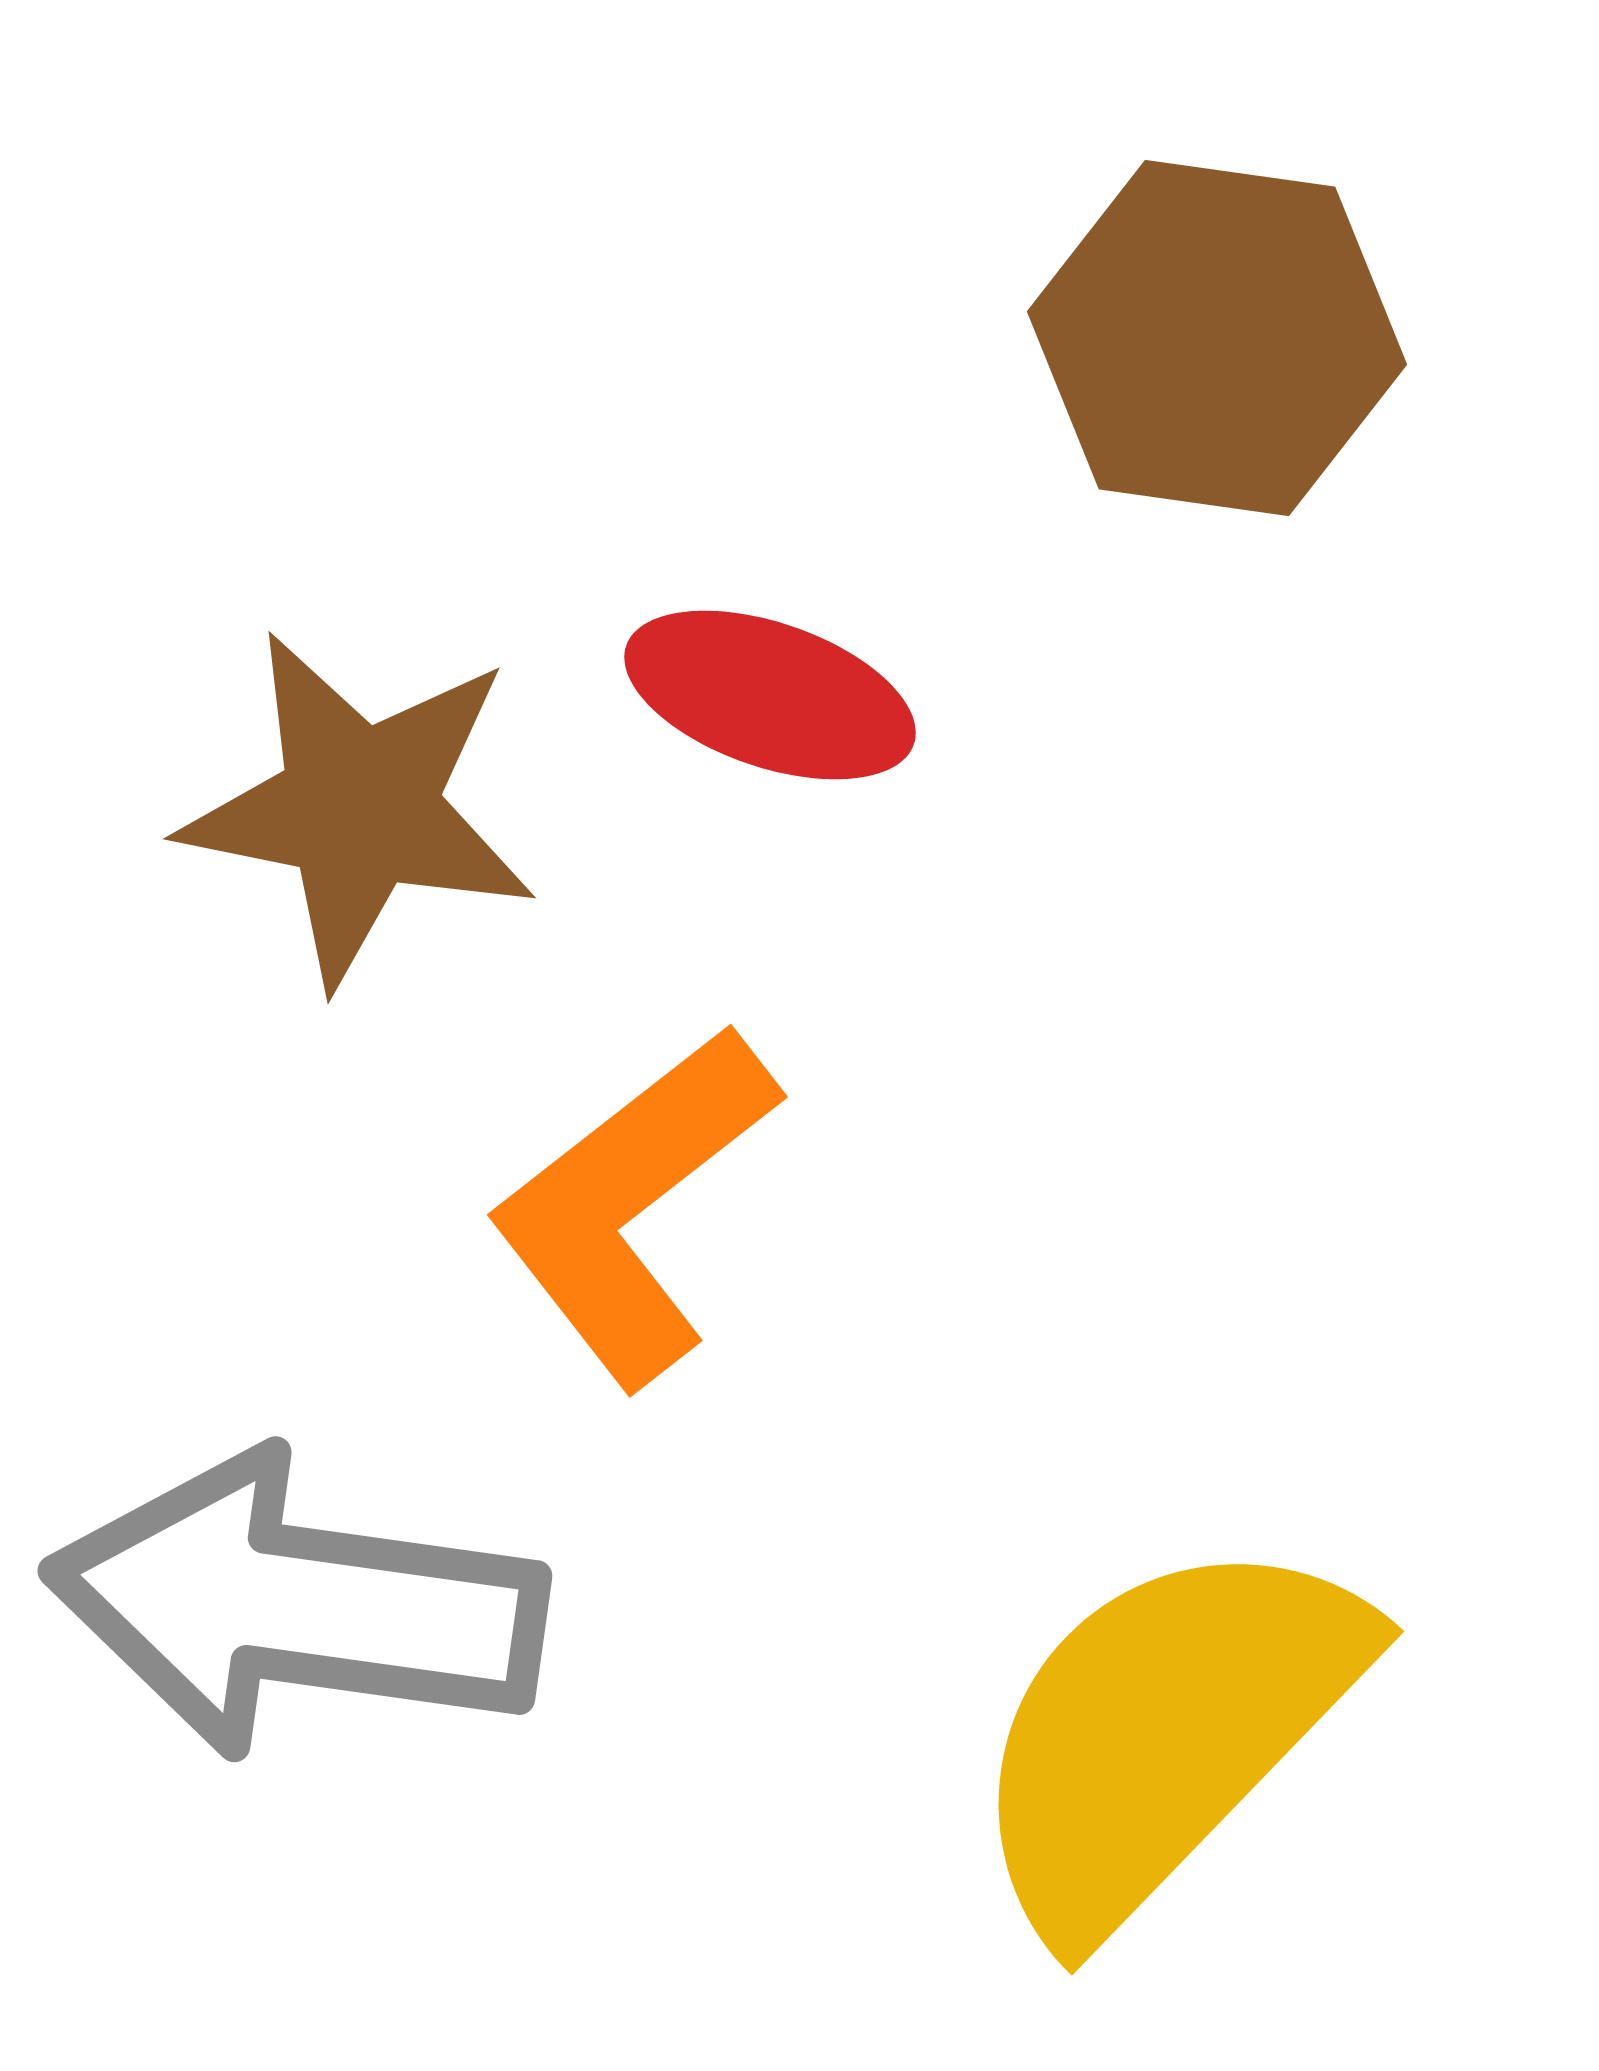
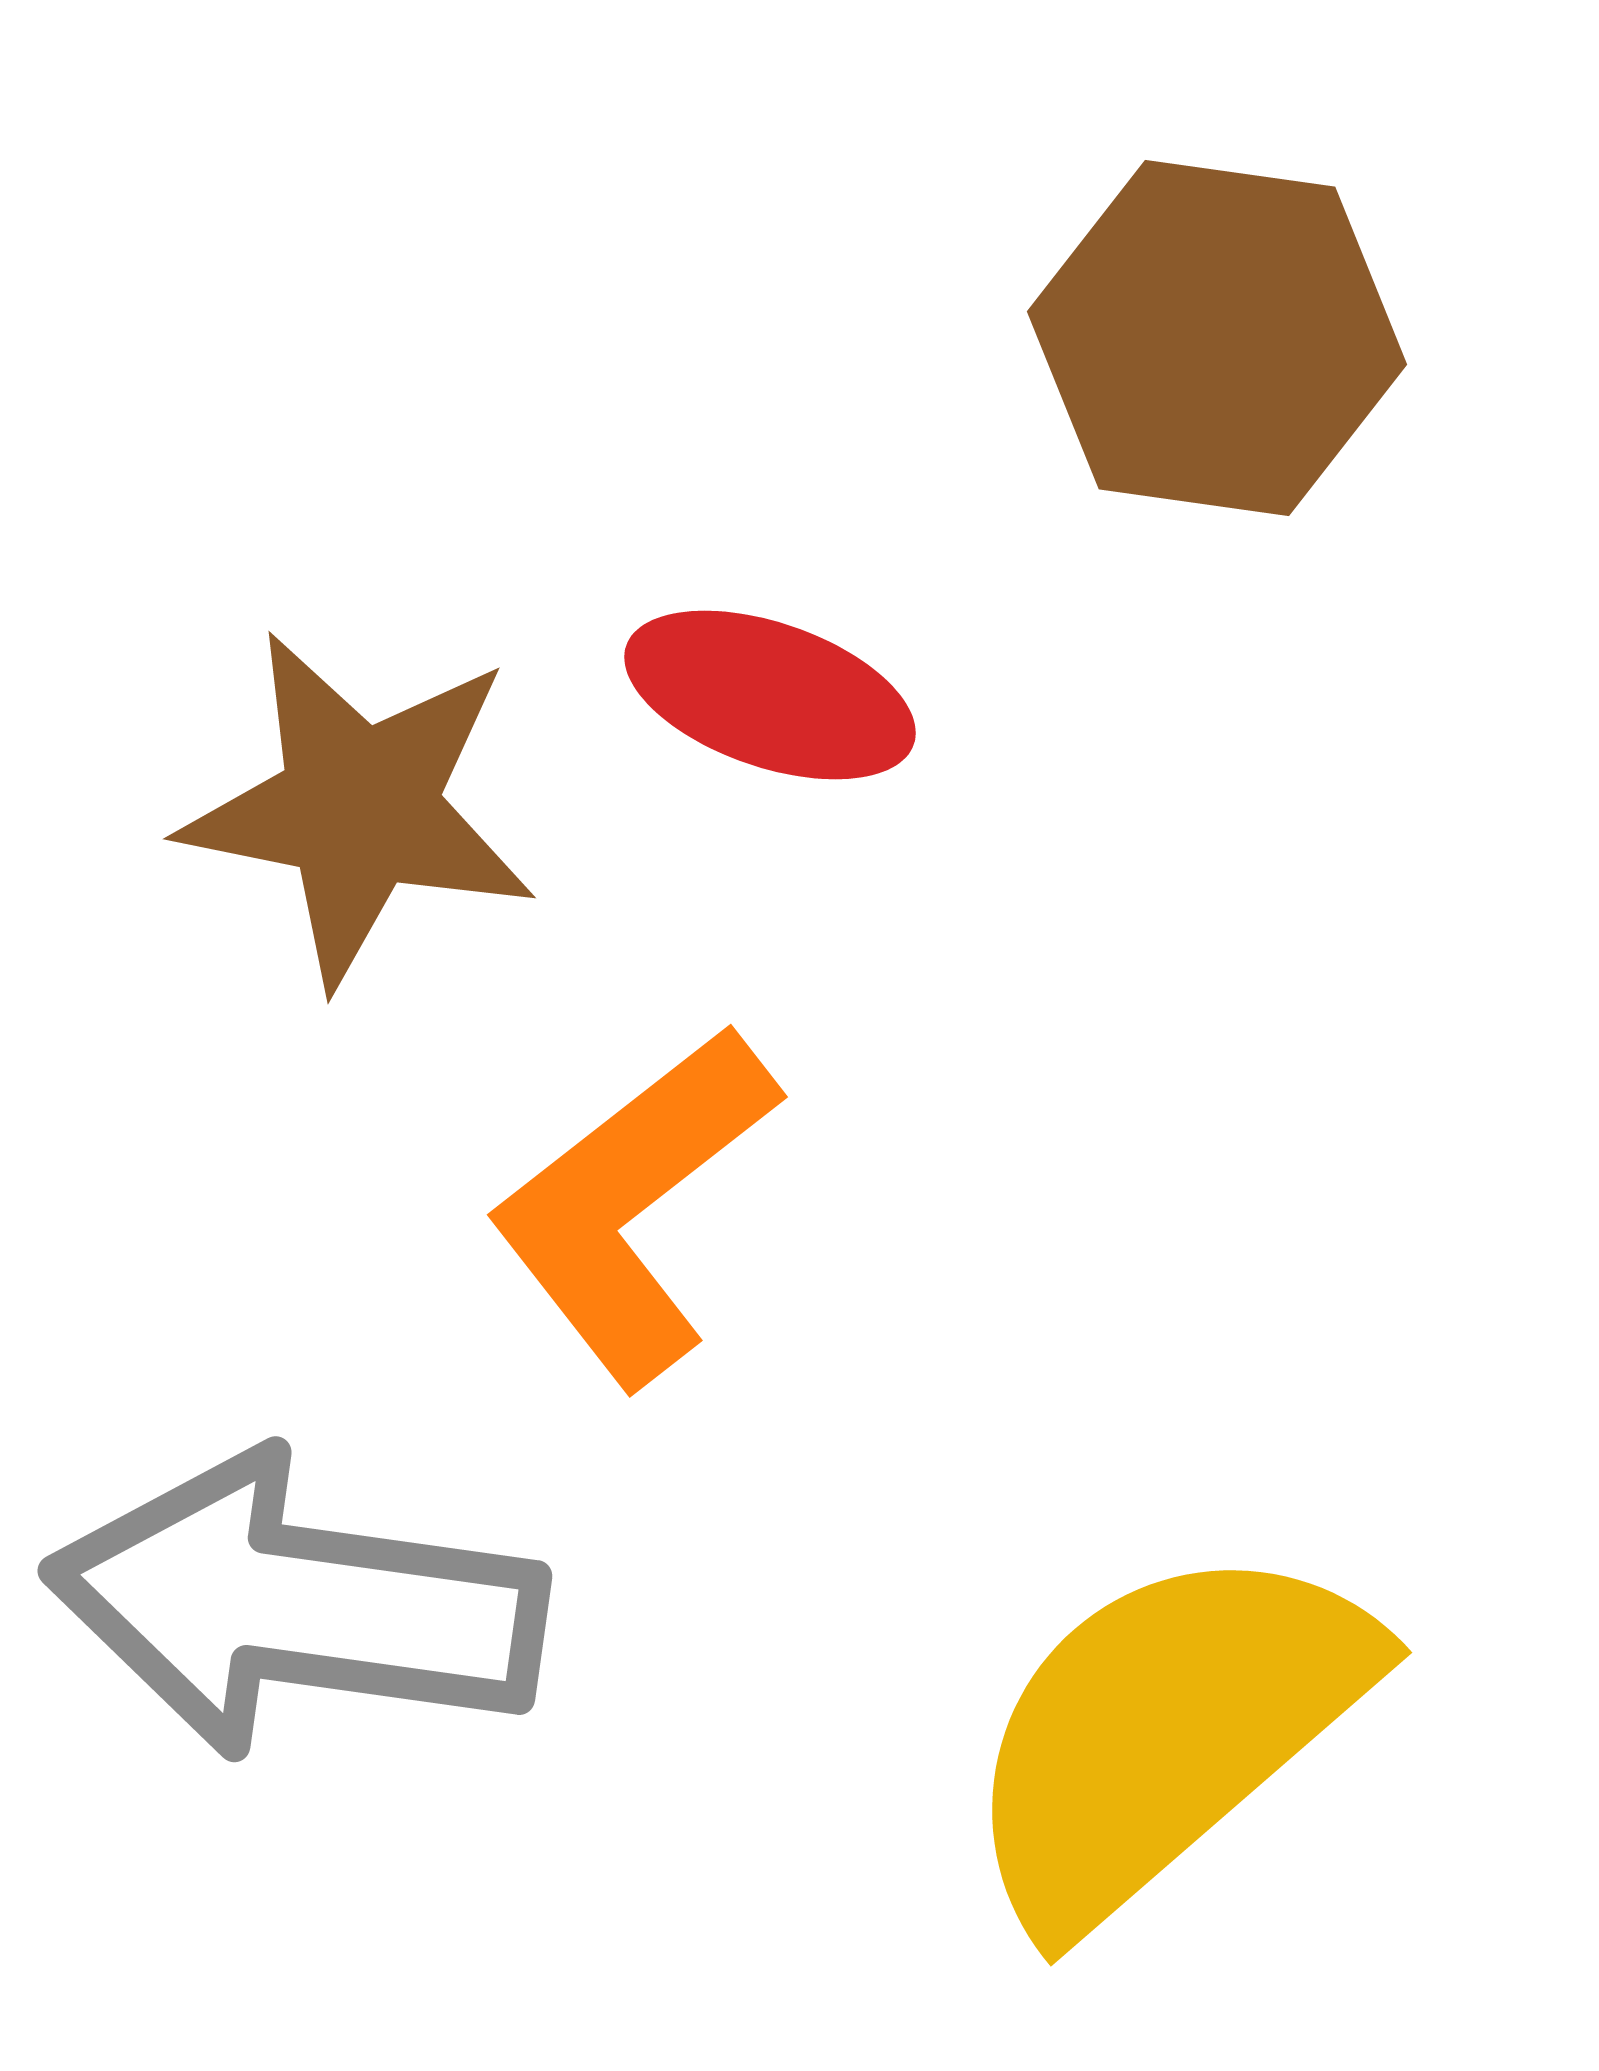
yellow semicircle: rotated 5 degrees clockwise
